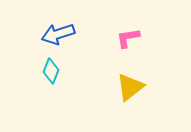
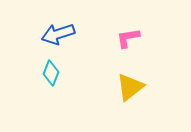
cyan diamond: moved 2 px down
